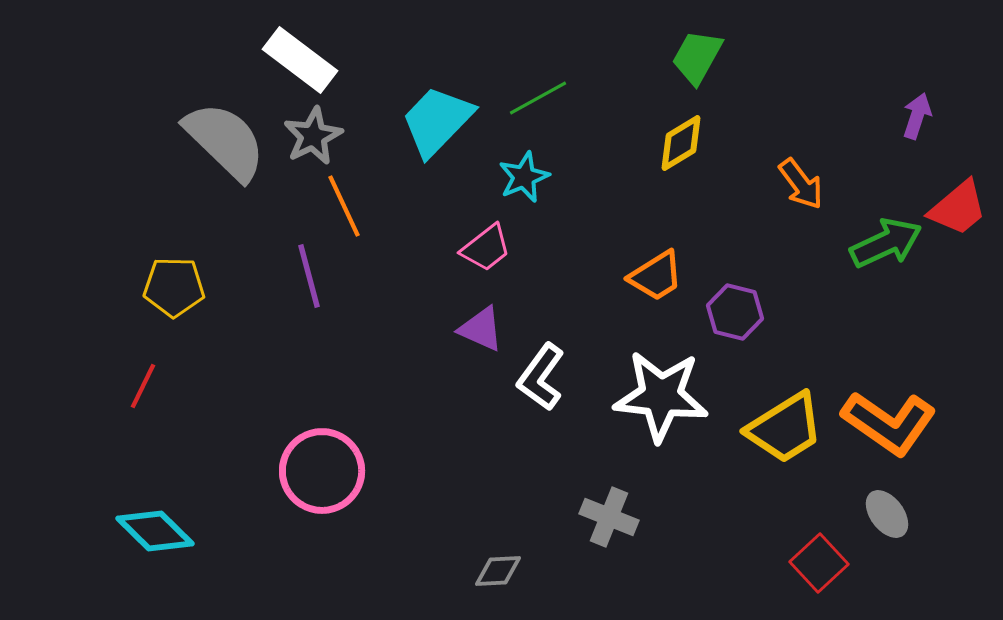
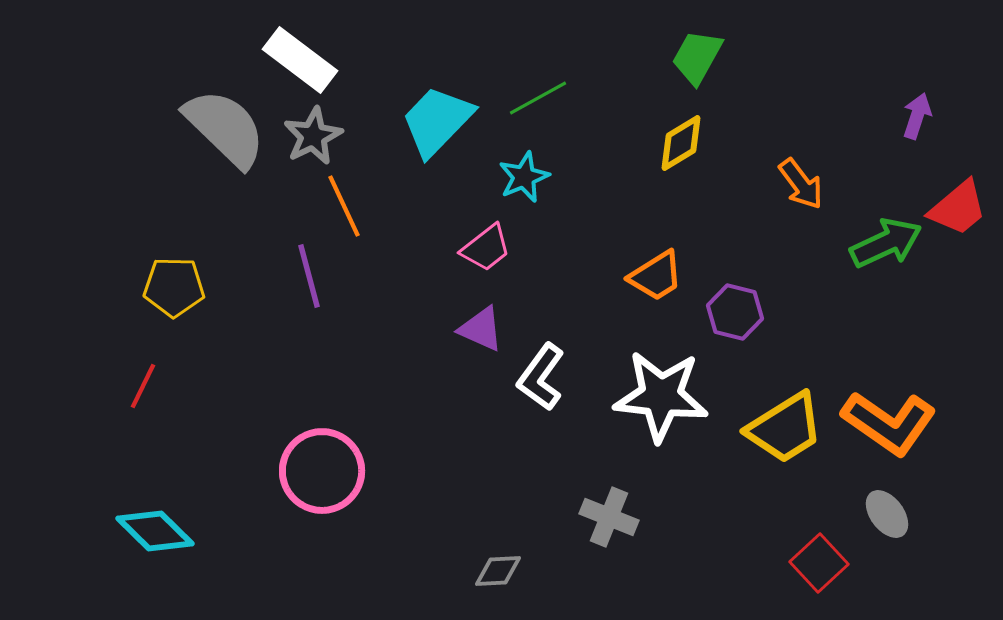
gray semicircle: moved 13 px up
